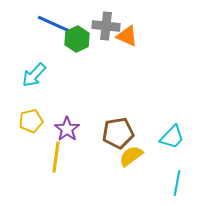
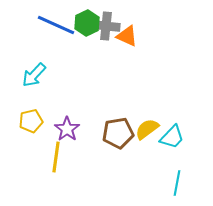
green hexagon: moved 10 px right, 16 px up
yellow semicircle: moved 16 px right, 27 px up
